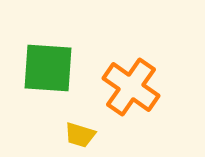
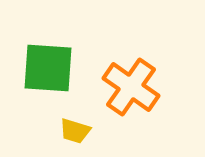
yellow trapezoid: moved 5 px left, 4 px up
